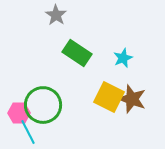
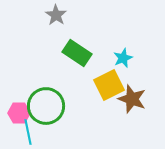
yellow square: moved 12 px up; rotated 36 degrees clockwise
green circle: moved 3 px right, 1 px down
cyan line: rotated 15 degrees clockwise
